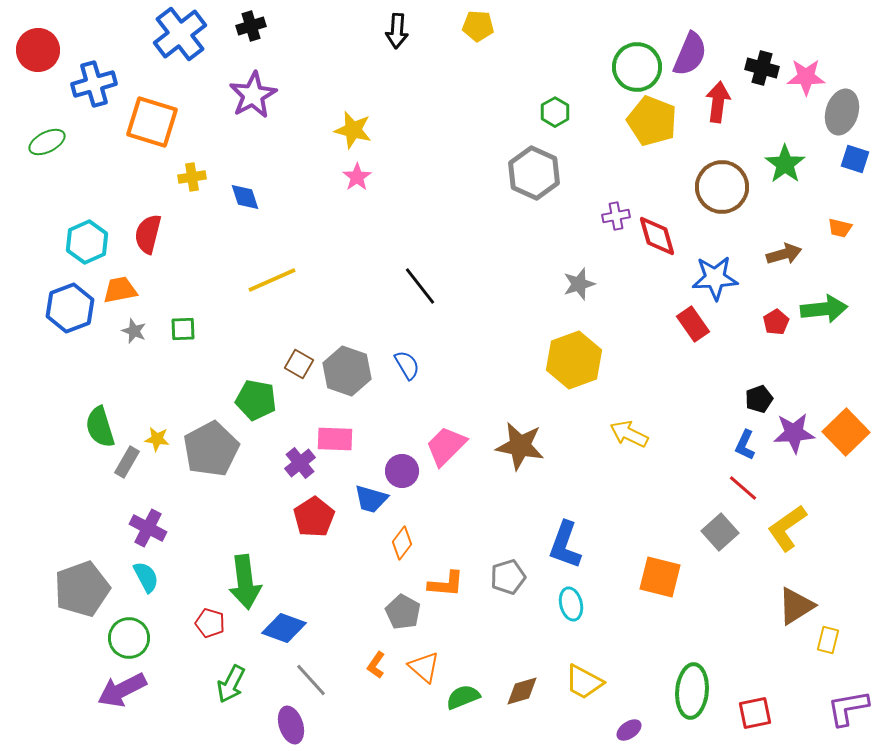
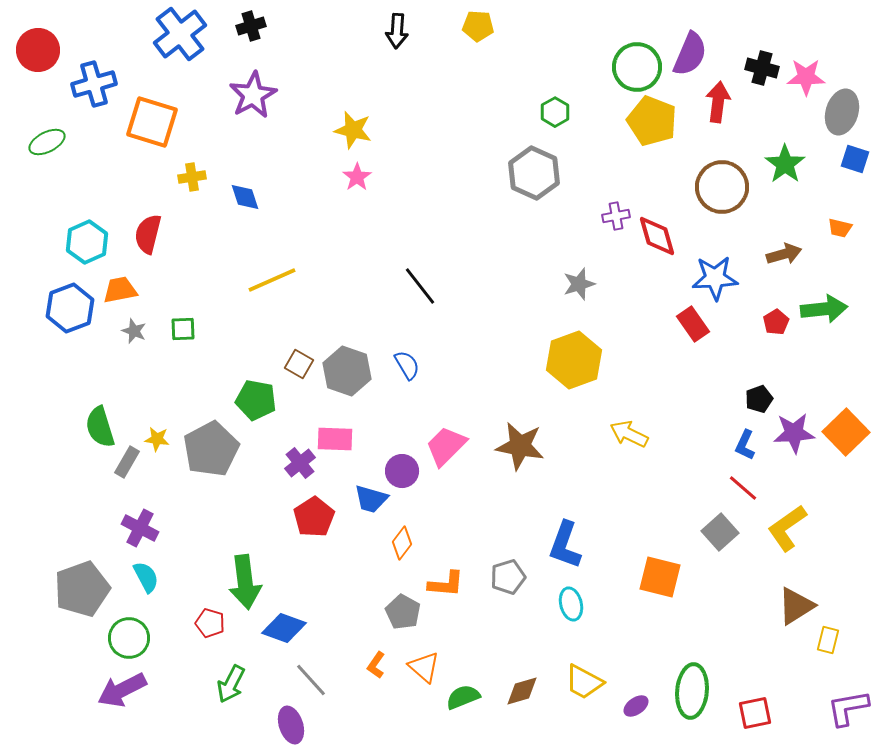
purple cross at (148, 528): moved 8 px left
purple ellipse at (629, 730): moved 7 px right, 24 px up
